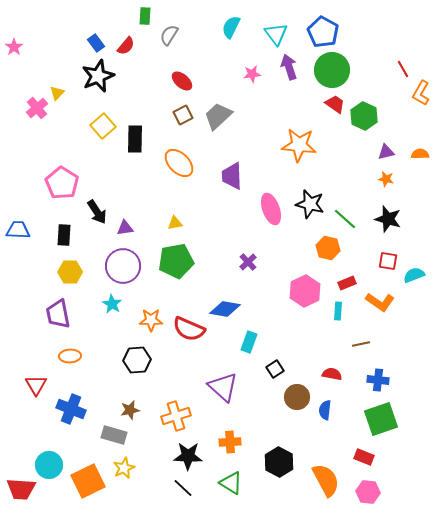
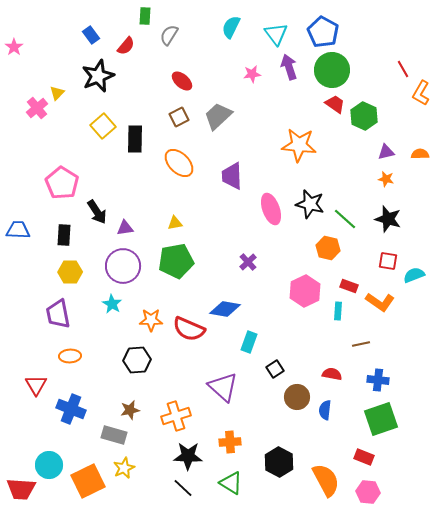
blue rectangle at (96, 43): moved 5 px left, 8 px up
brown square at (183, 115): moved 4 px left, 2 px down
red rectangle at (347, 283): moved 2 px right, 3 px down; rotated 42 degrees clockwise
